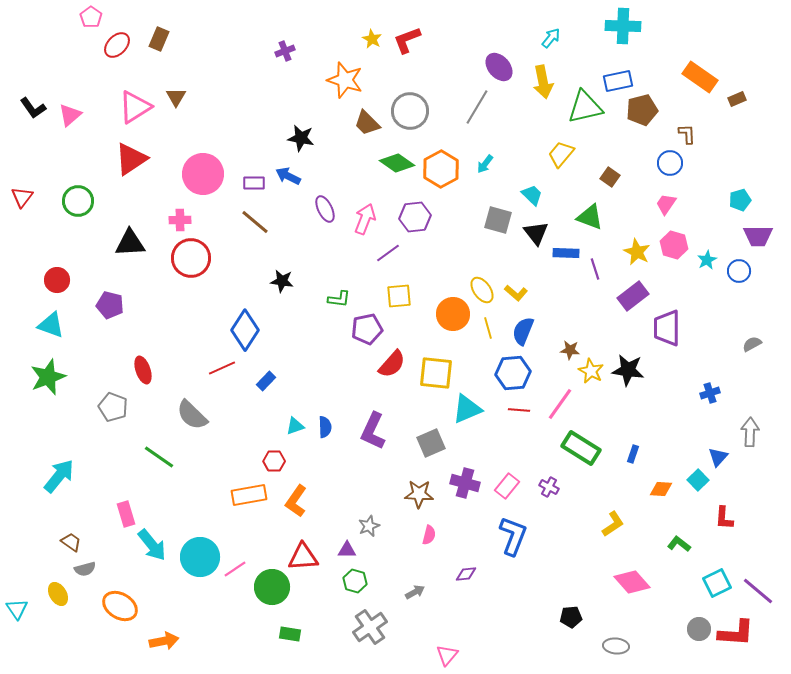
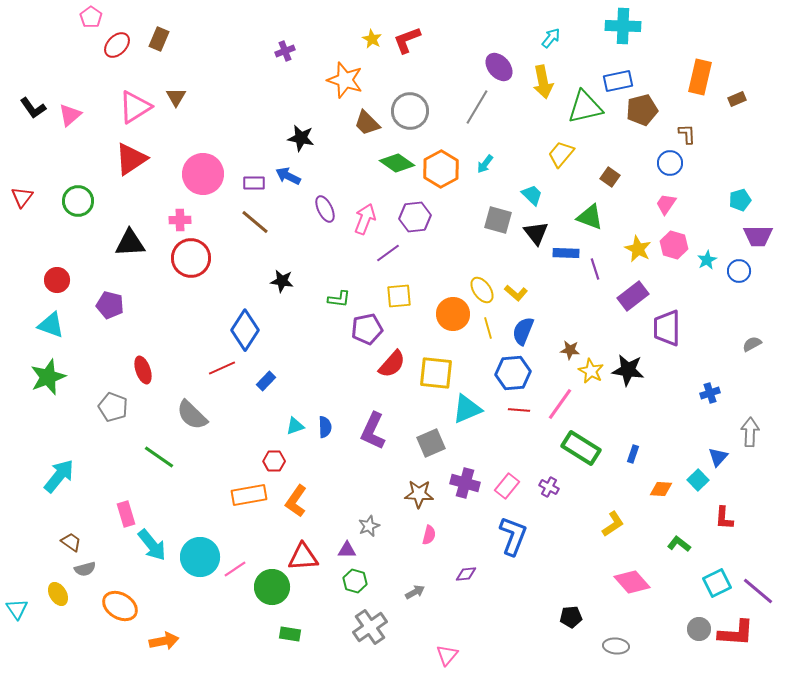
orange rectangle at (700, 77): rotated 68 degrees clockwise
yellow star at (637, 252): moved 1 px right, 3 px up
